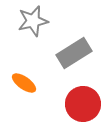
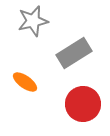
orange ellipse: moved 1 px right, 1 px up
